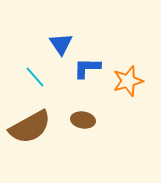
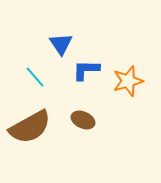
blue L-shape: moved 1 px left, 2 px down
brown ellipse: rotated 15 degrees clockwise
